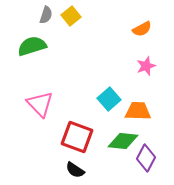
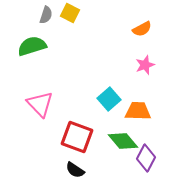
yellow square: moved 1 px left, 3 px up; rotated 24 degrees counterclockwise
pink star: moved 1 px left, 1 px up
green diamond: rotated 44 degrees clockwise
